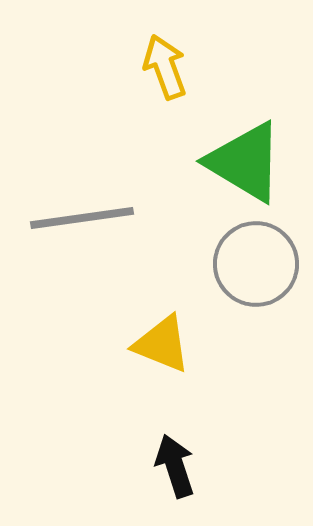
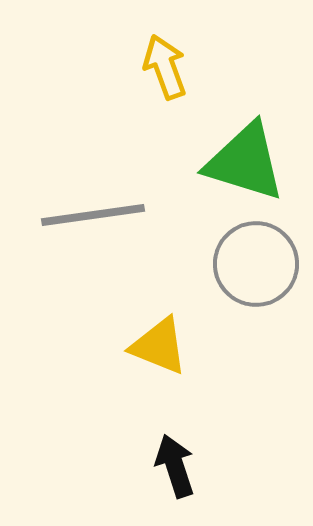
green triangle: rotated 14 degrees counterclockwise
gray line: moved 11 px right, 3 px up
yellow triangle: moved 3 px left, 2 px down
